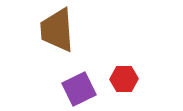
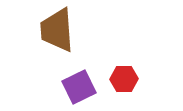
purple square: moved 2 px up
